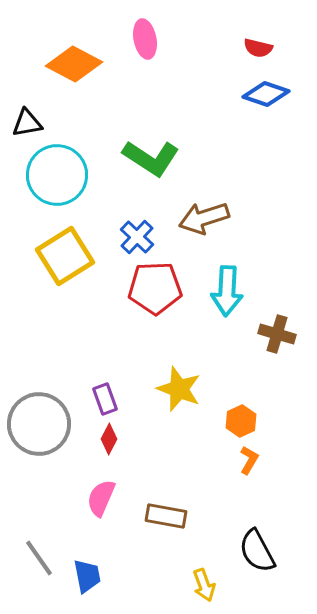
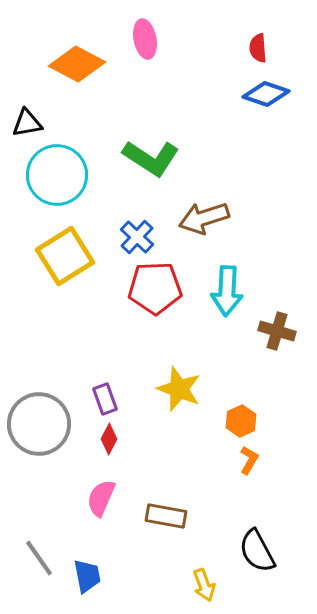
red semicircle: rotated 72 degrees clockwise
orange diamond: moved 3 px right
brown cross: moved 3 px up
